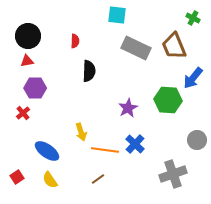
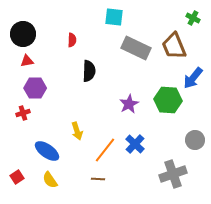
cyan square: moved 3 px left, 2 px down
black circle: moved 5 px left, 2 px up
red semicircle: moved 3 px left, 1 px up
purple star: moved 1 px right, 4 px up
red cross: rotated 24 degrees clockwise
yellow arrow: moved 4 px left, 1 px up
gray circle: moved 2 px left
orange line: rotated 60 degrees counterclockwise
brown line: rotated 40 degrees clockwise
